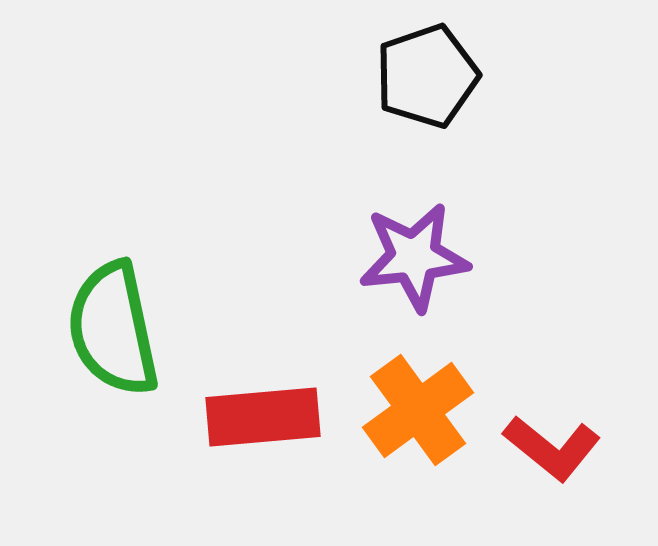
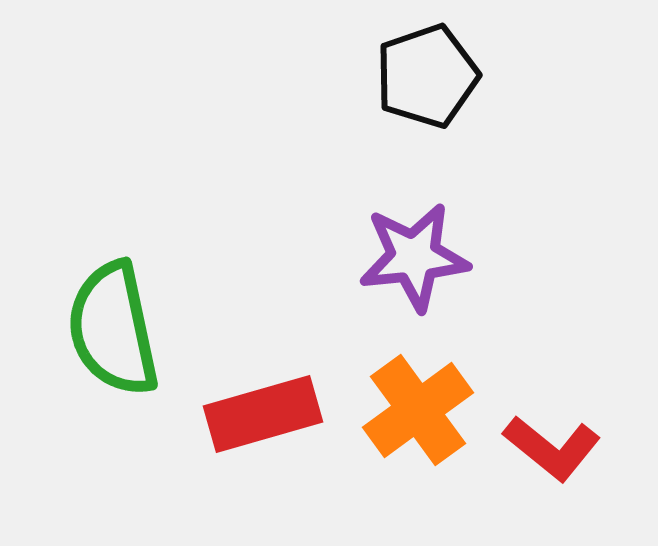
red rectangle: moved 3 px up; rotated 11 degrees counterclockwise
